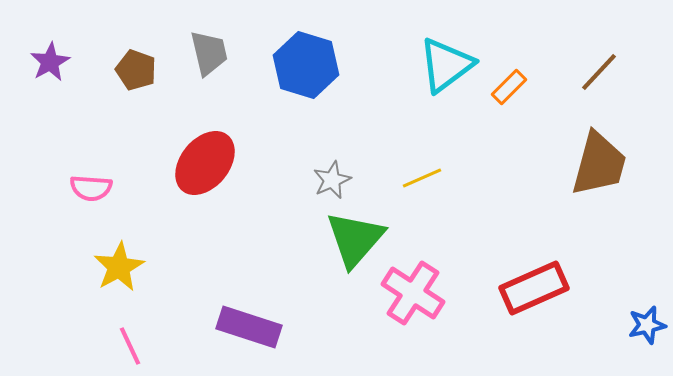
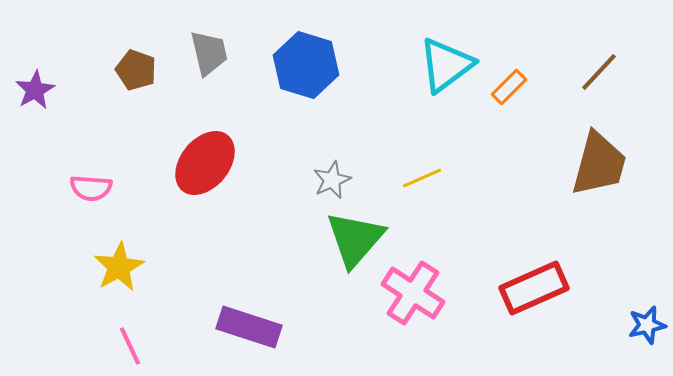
purple star: moved 15 px left, 28 px down
